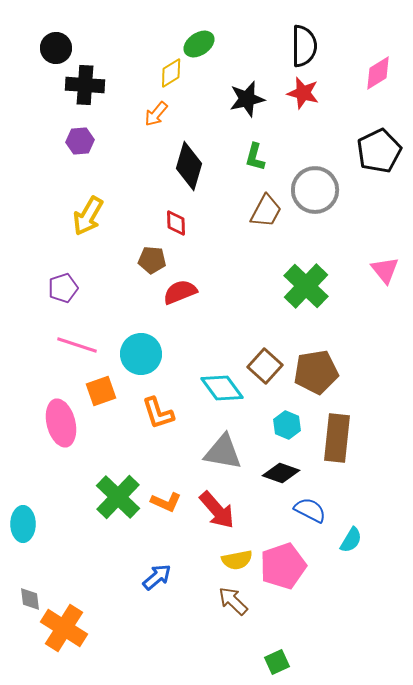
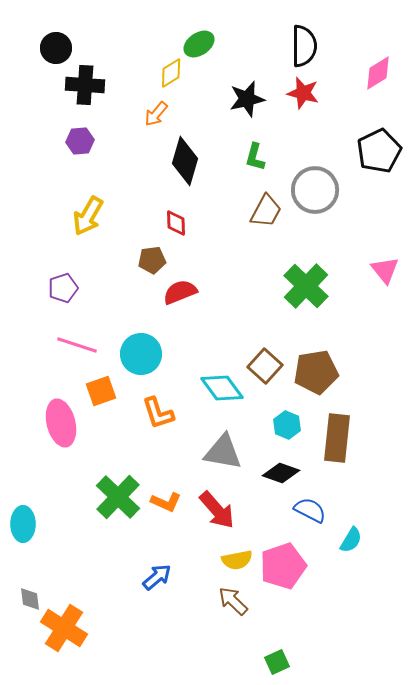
black diamond at (189, 166): moved 4 px left, 5 px up
brown pentagon at (152, 260): rotated 12 degrees counterclockwise
